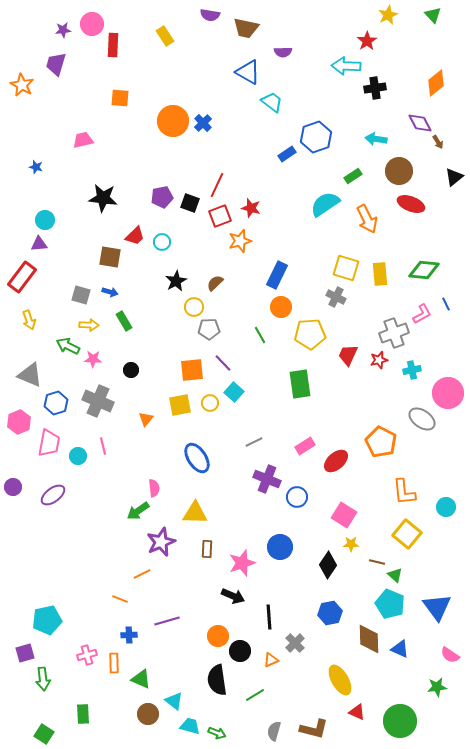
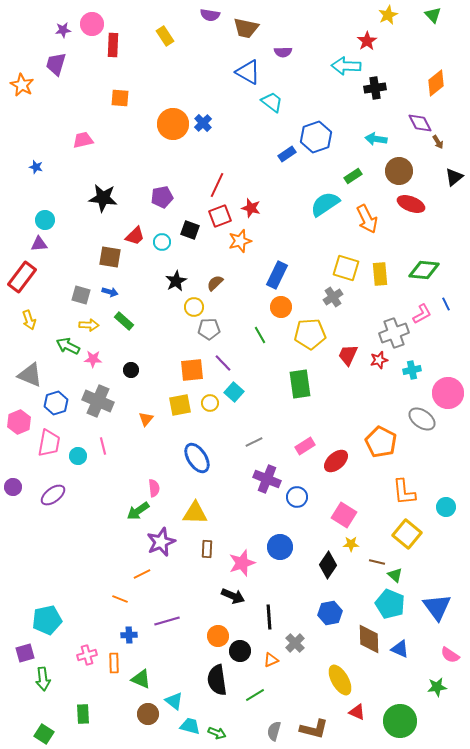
orange circle at (173, 121): moved 3 px down
black square at (190, 203): moved 27 px down
gray cross at (336, 297): moved 3 px left; rotated 30 degrees clockwise
green rectangle at (124, 321): rotated 18 degrees counterclockwise
